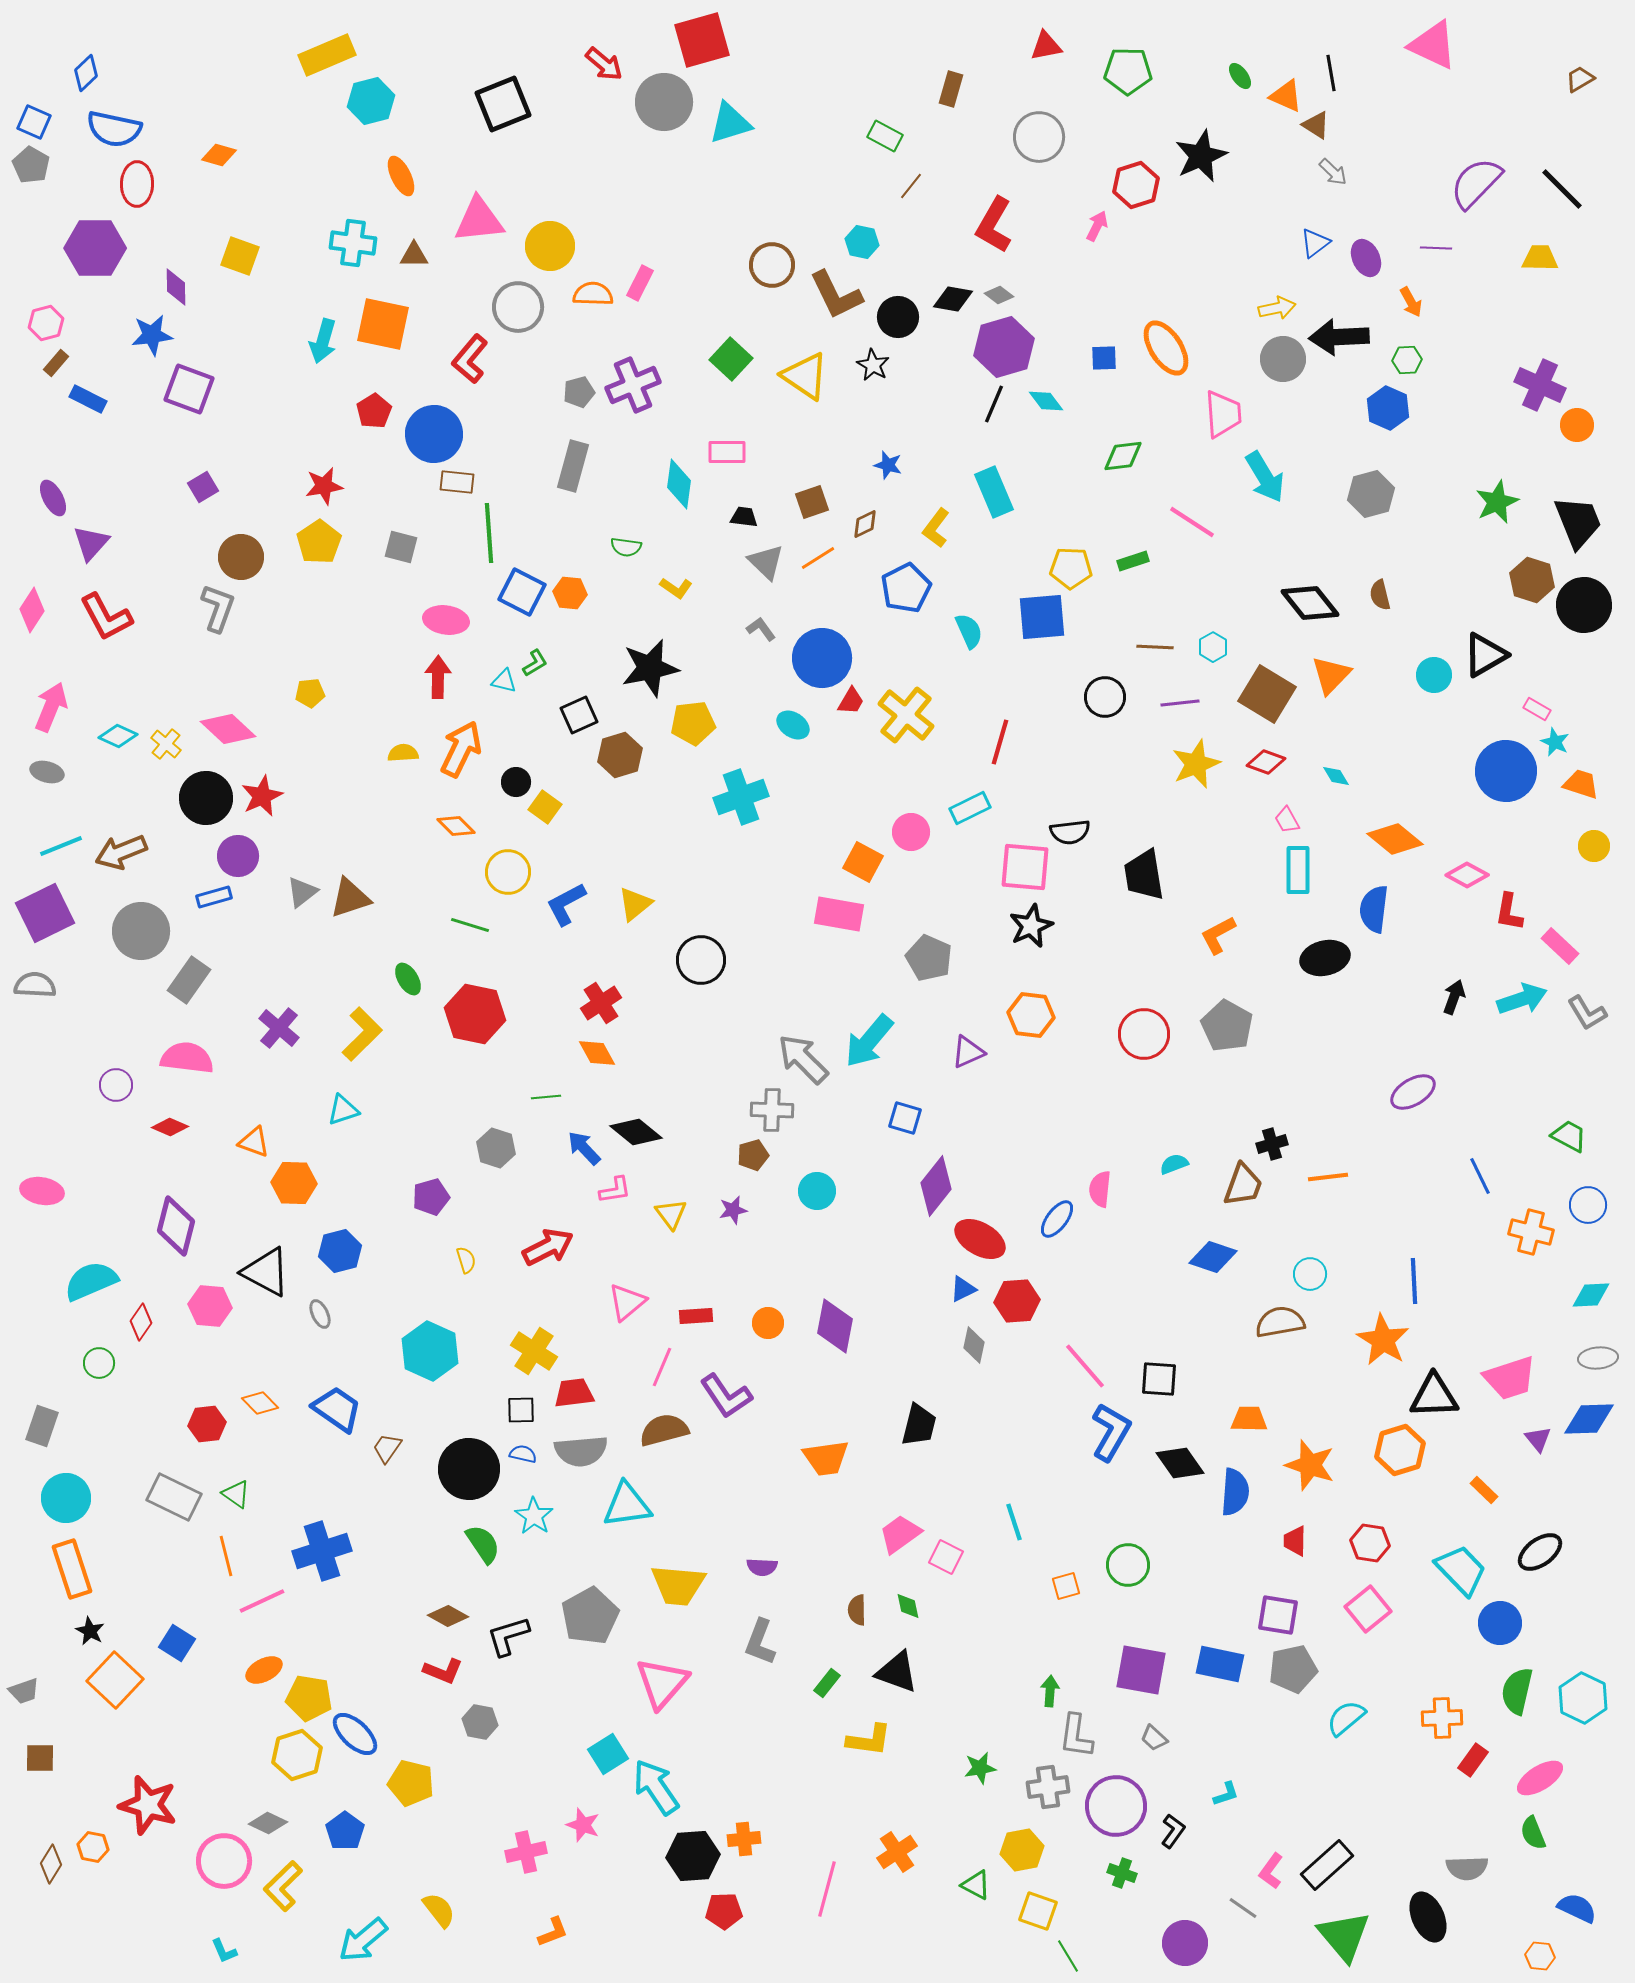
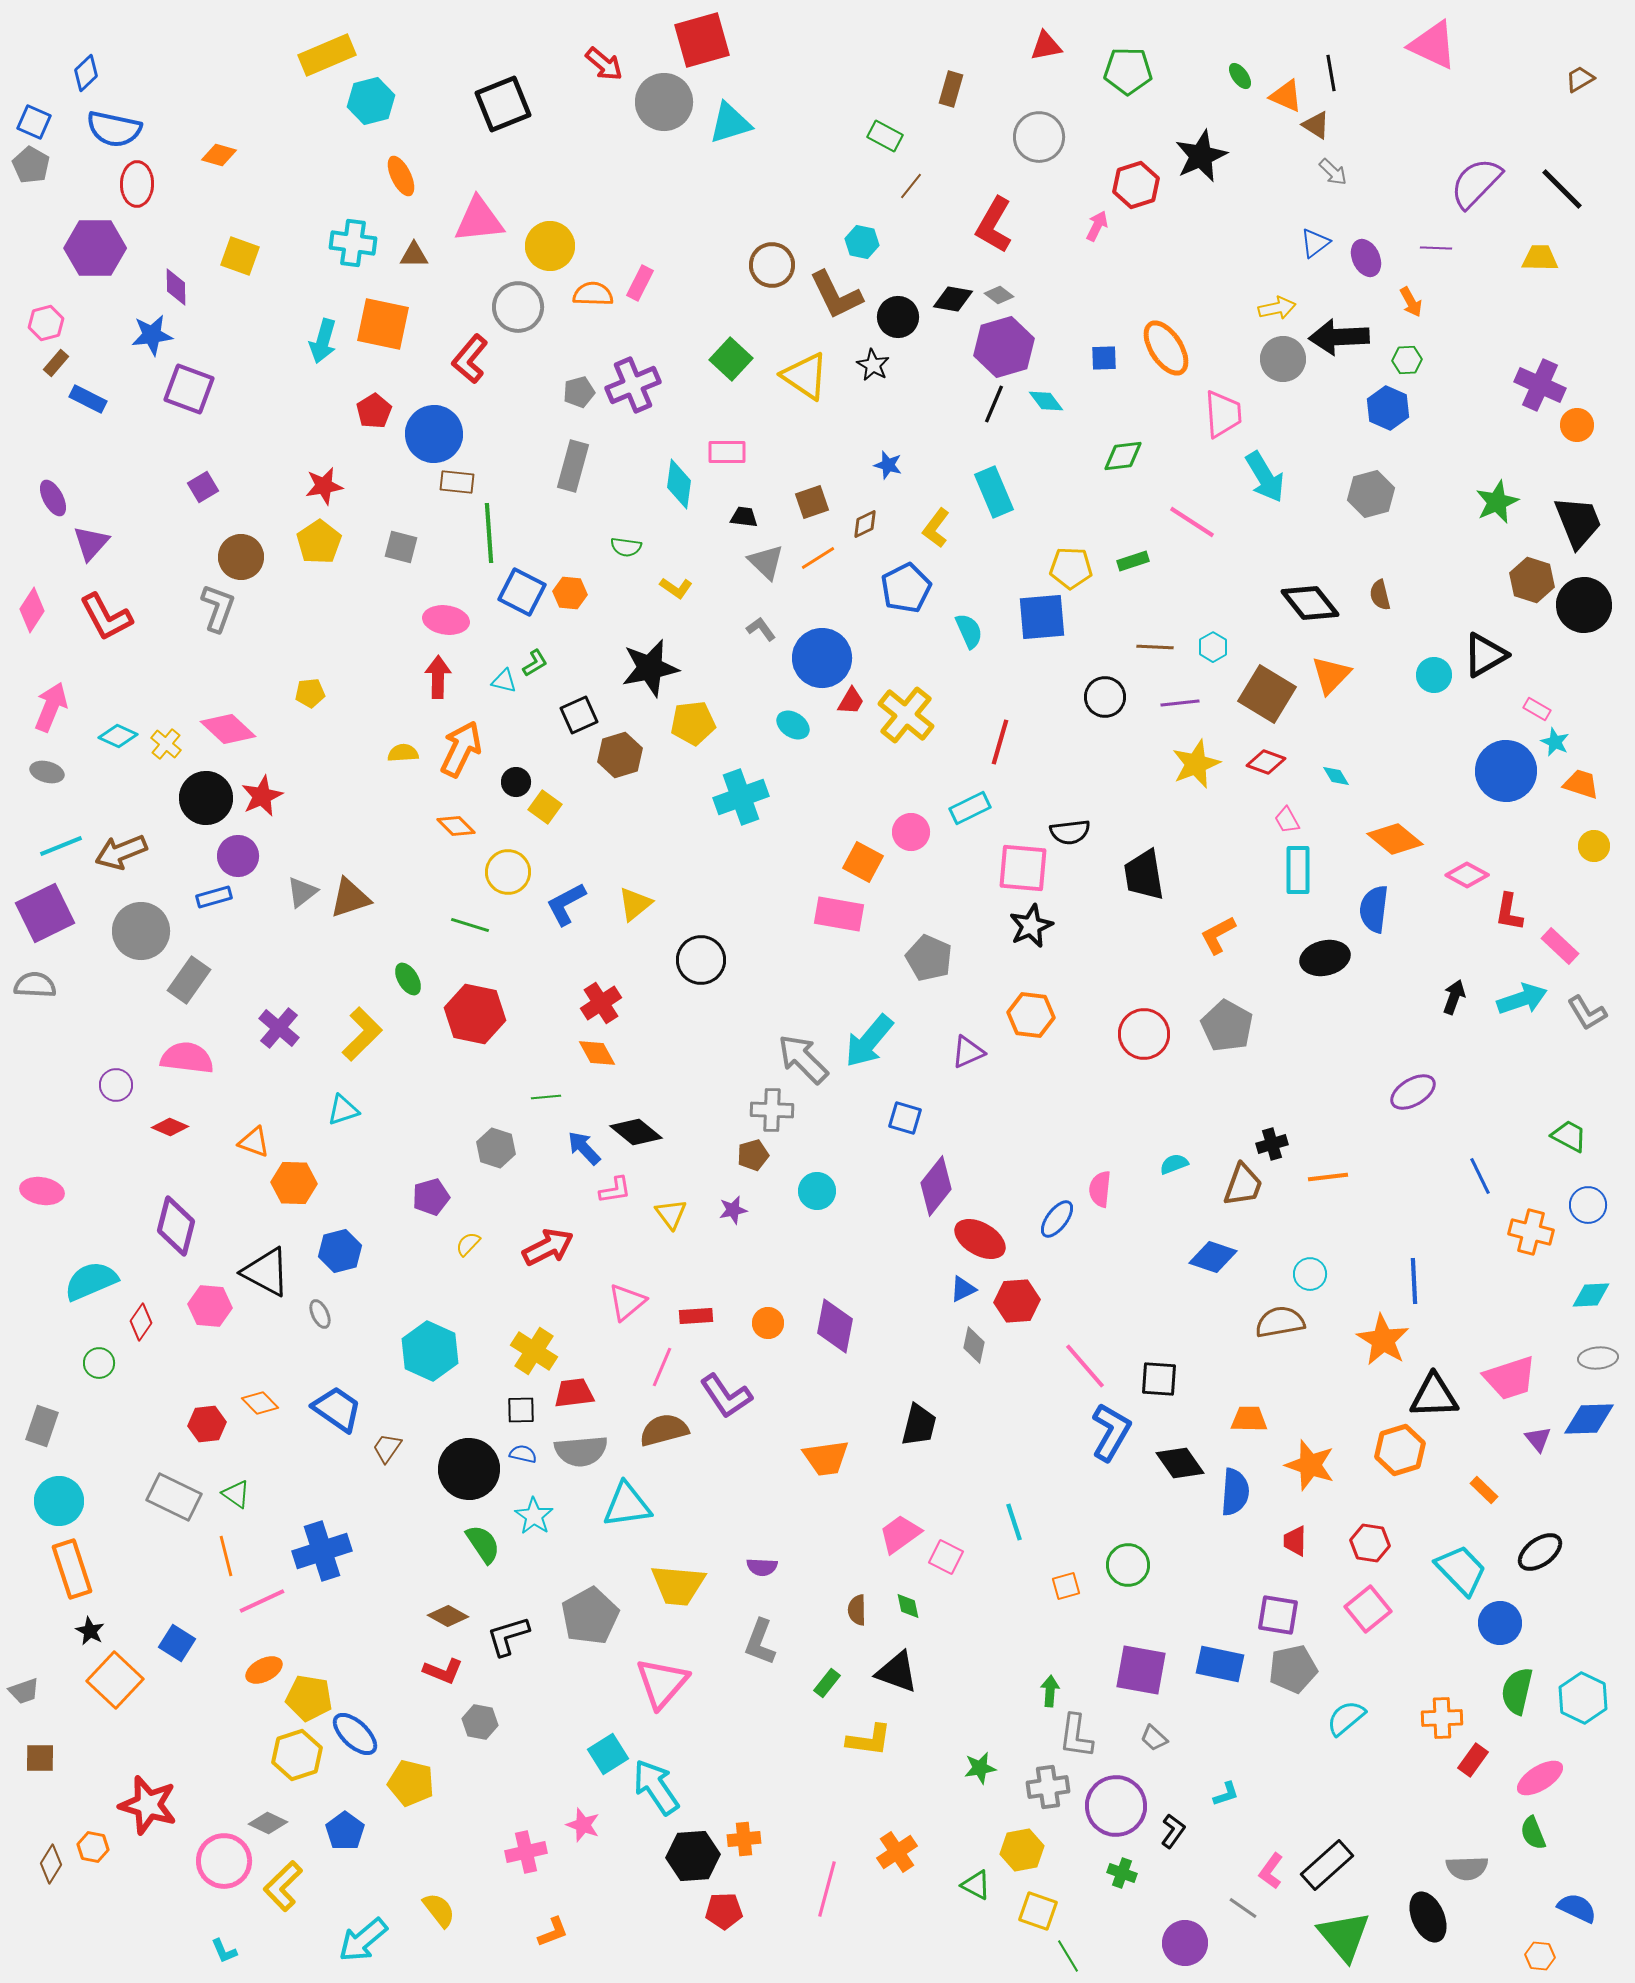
pink square at (1025, 867): moved 2 px left, 1 px down
yellow semicircle at (466, 1260): moved 2 px right, 16 px up; rotated 120 degrees counterclockwise
cyan circle at (66, 1498): moved 7 px left, 3 px down
